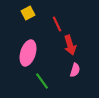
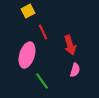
yellow square: moved 2 px up
red line: moved 14 px left, 8 px down
pink ellipse: moved 1 px left, 2 px down
